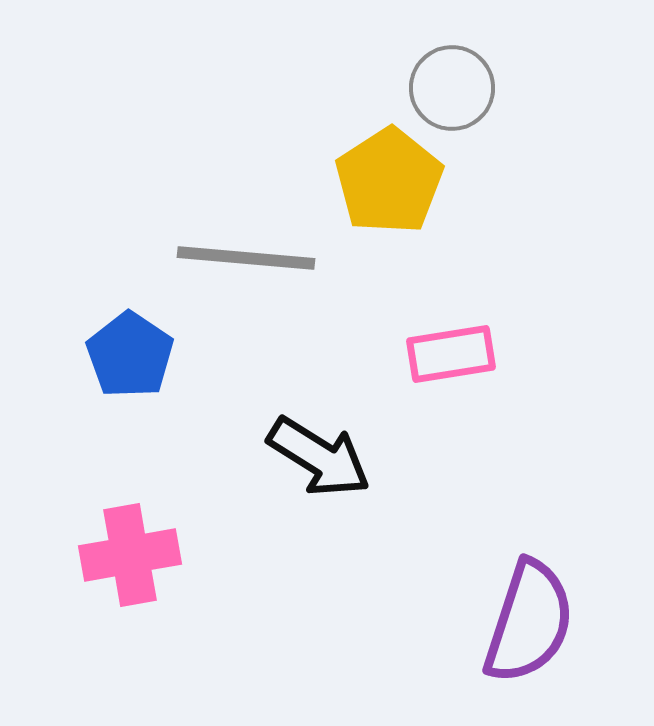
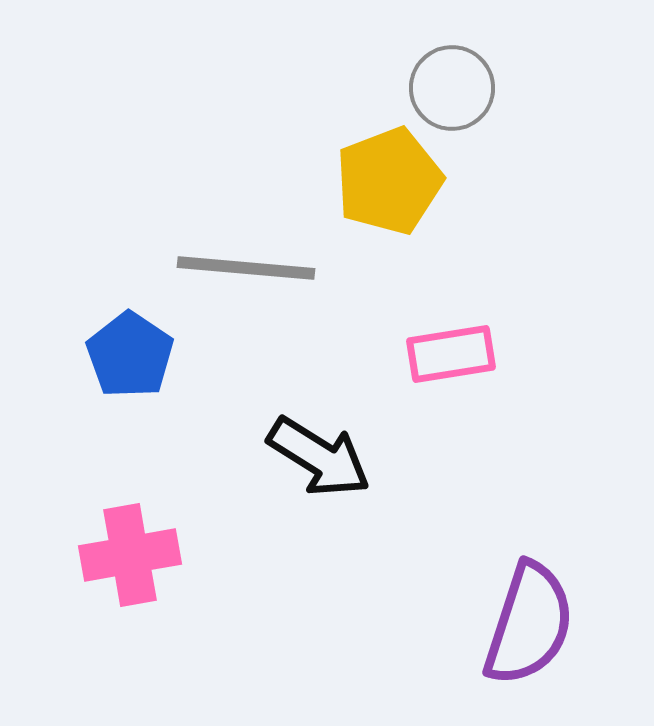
yellow pentagon: rotated 12 degrees clockwise
gray line: moved 10 px down
purple semicircle: moved 2 px down
